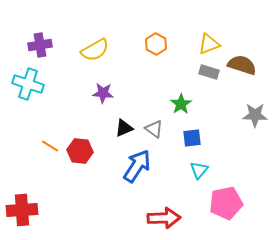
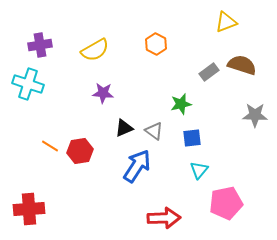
yellow triangle: moved 17 px right, 22 px up
gray rectangle: rotated 54 degrees counterclockwise
green star: rotated 20 degrees clockwise
gray triangle: moved 2 px down
red hexagon: rotated 15 degrees counterclockwise
red cross: moved 7 px right, 1 px up
